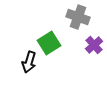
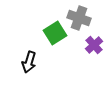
gray cross: moved 1 px right, 1 px down
green square: moved 6 px right, 10 px up
